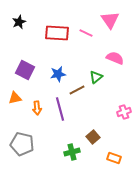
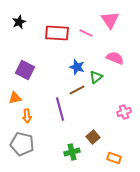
blue star: moved 19 px right, 7 px up; rotated 28 degrees clockwise
orange arrow: moved 10 px left, 8 px down
